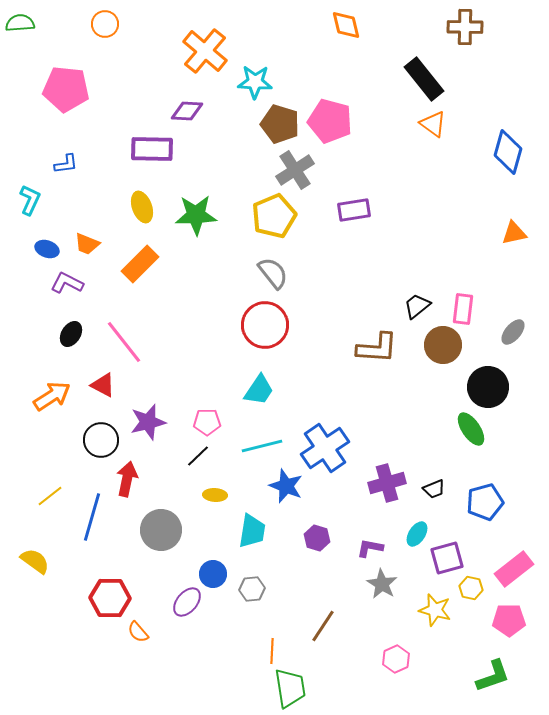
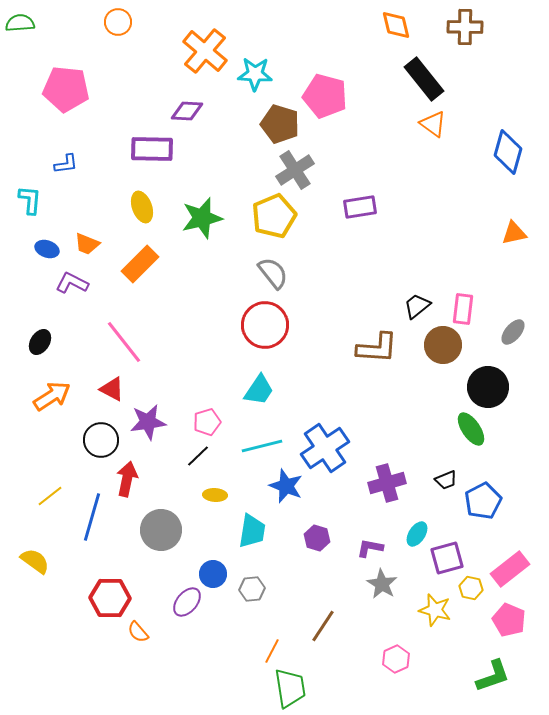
orange circle at (105, 24): moved 13 px right, 2 px up
orange diamond at (346, 25): moved 50 px right
cyan star at (255, 82): moved 8 px up
pink pentagon at (330, 121): moved 5 px left, 25 px up
cyan L-shape at (30, 200): rotated 20 degrees counterclockwise
purple rectangle at (354, 210): moved 6 px right, 3 px up
green star at (196, 215): moved 6 px right, 3 px down; rotated 12 degrees counterclockwise
purple L-shape at (67, 283): moved 5 px right
black ellipse at (71, 334): moved 31 px left, 8 px down
red triangle at (103, 385): moved 9 px right, 4 px down
purple star at (148, 422): rotated 6 degrees clockwise
pink pentagon at (207, 422): rotated 16 degrees counterclockwise
black trapezoid at (434, 489): moved 12 px right, 9 px up
blue pentagon at (485, 502): moved 2 px left, 1 px up; rotated 12 degrees counterclockwise
pink rectangle at (514, 569): moved 4 px left
pink pentagon at (509, 620): rotated 24 degrees clockwise
orange line at (272, 651): rotated 25 degrees clockwise
